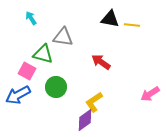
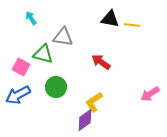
pink square: moved 6 px left, 4 px up
